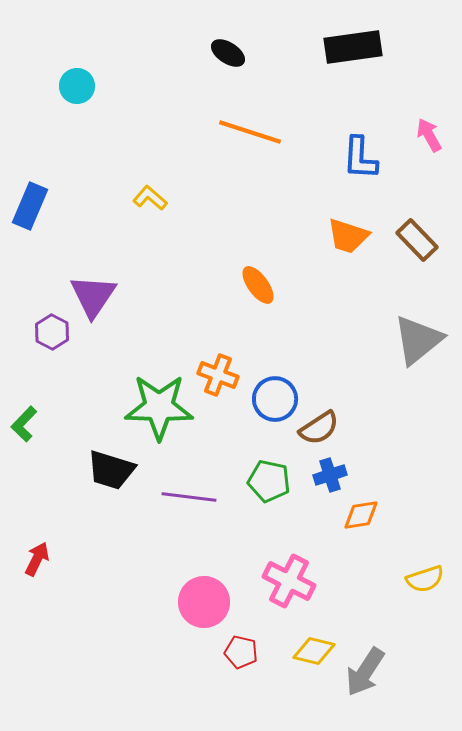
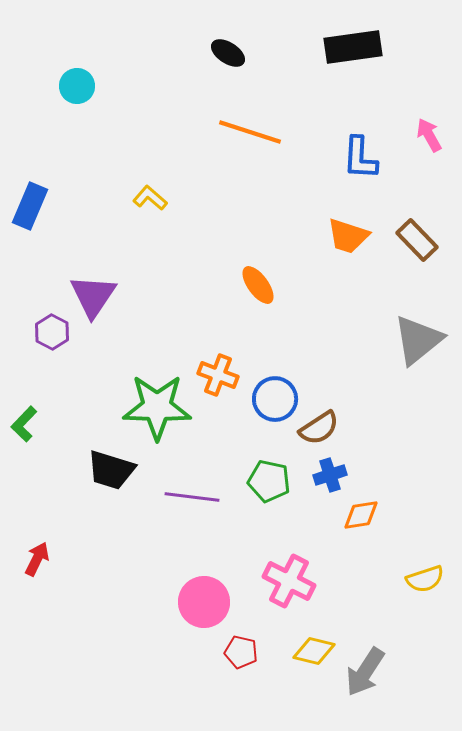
green star: moved 2 px left
purple line: moved 3 px right
